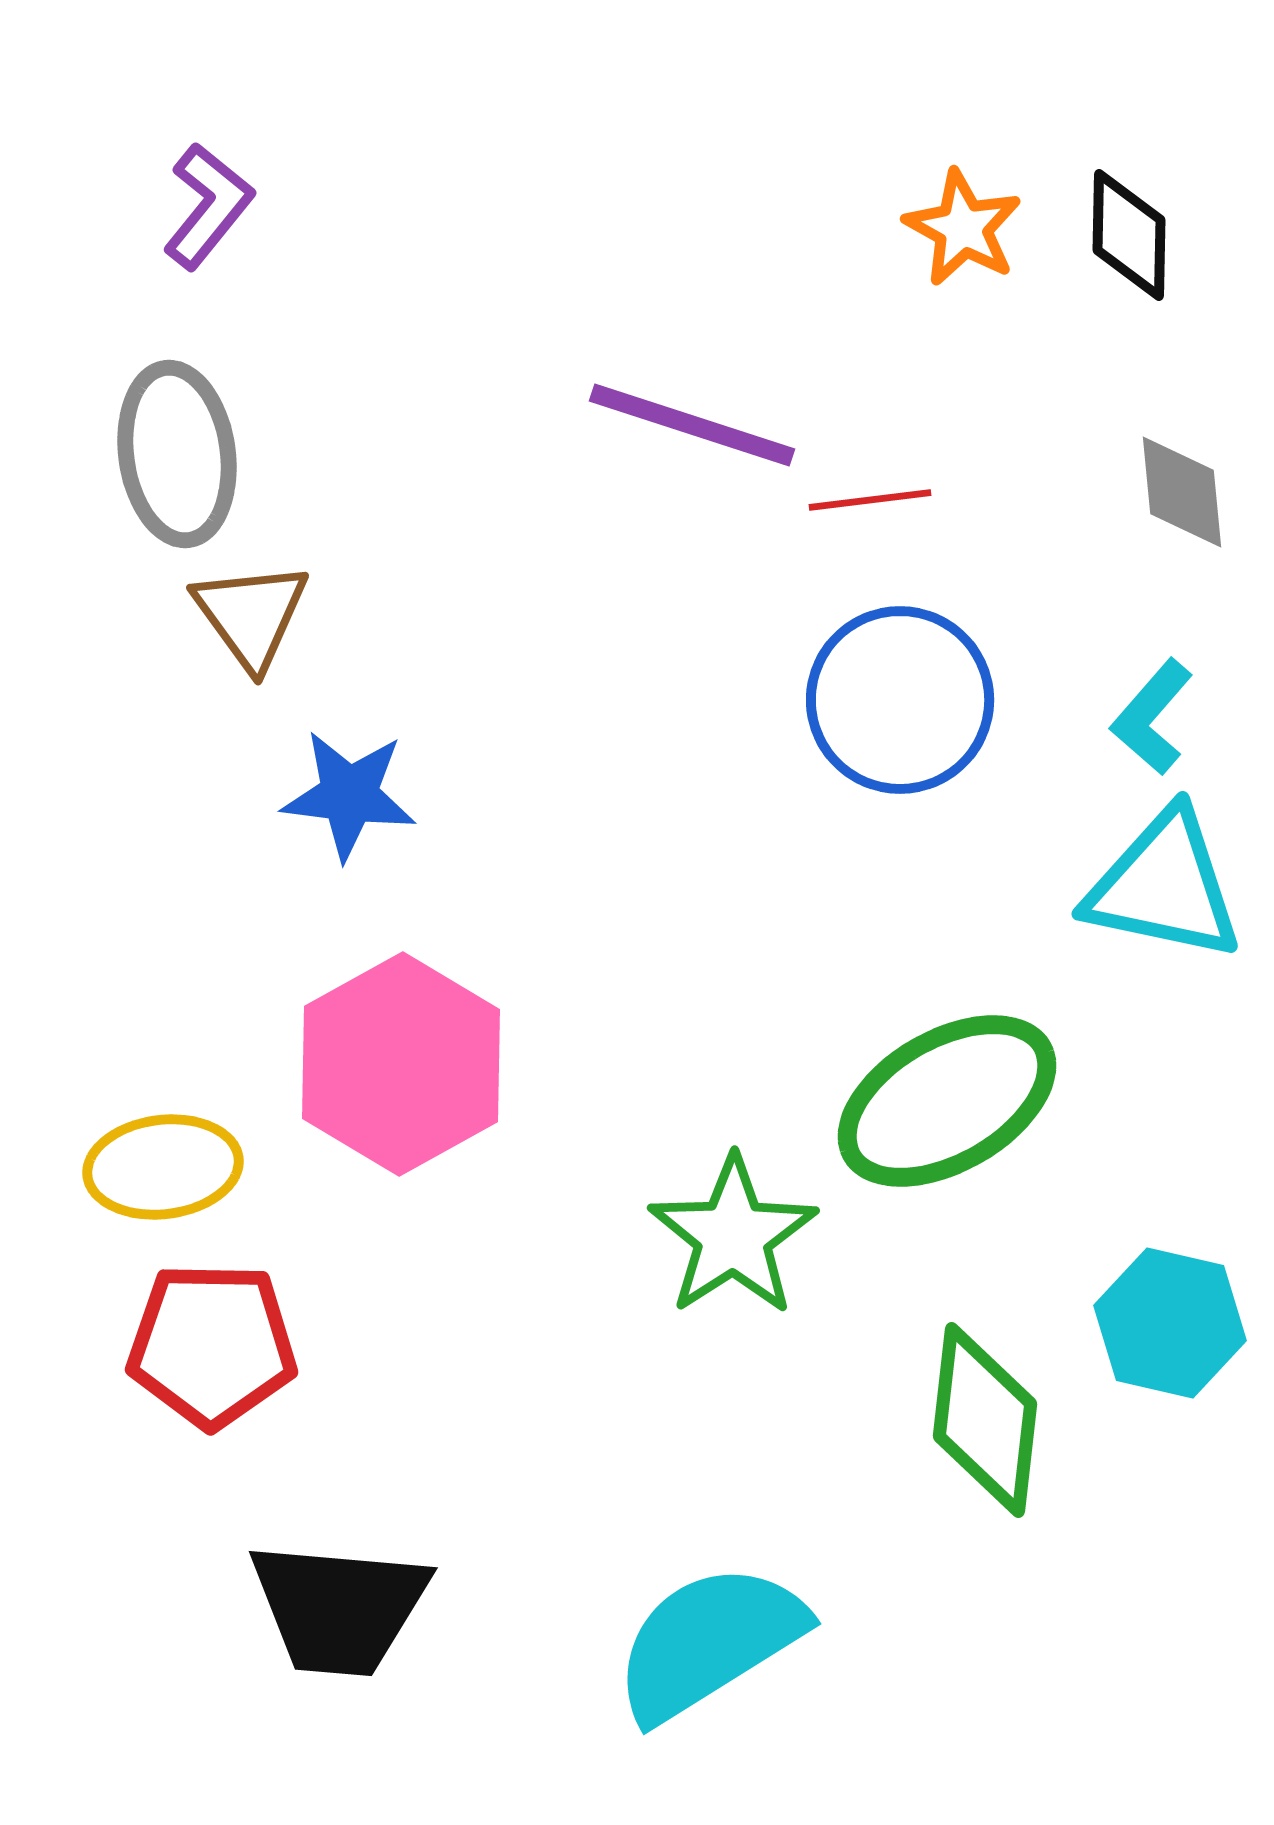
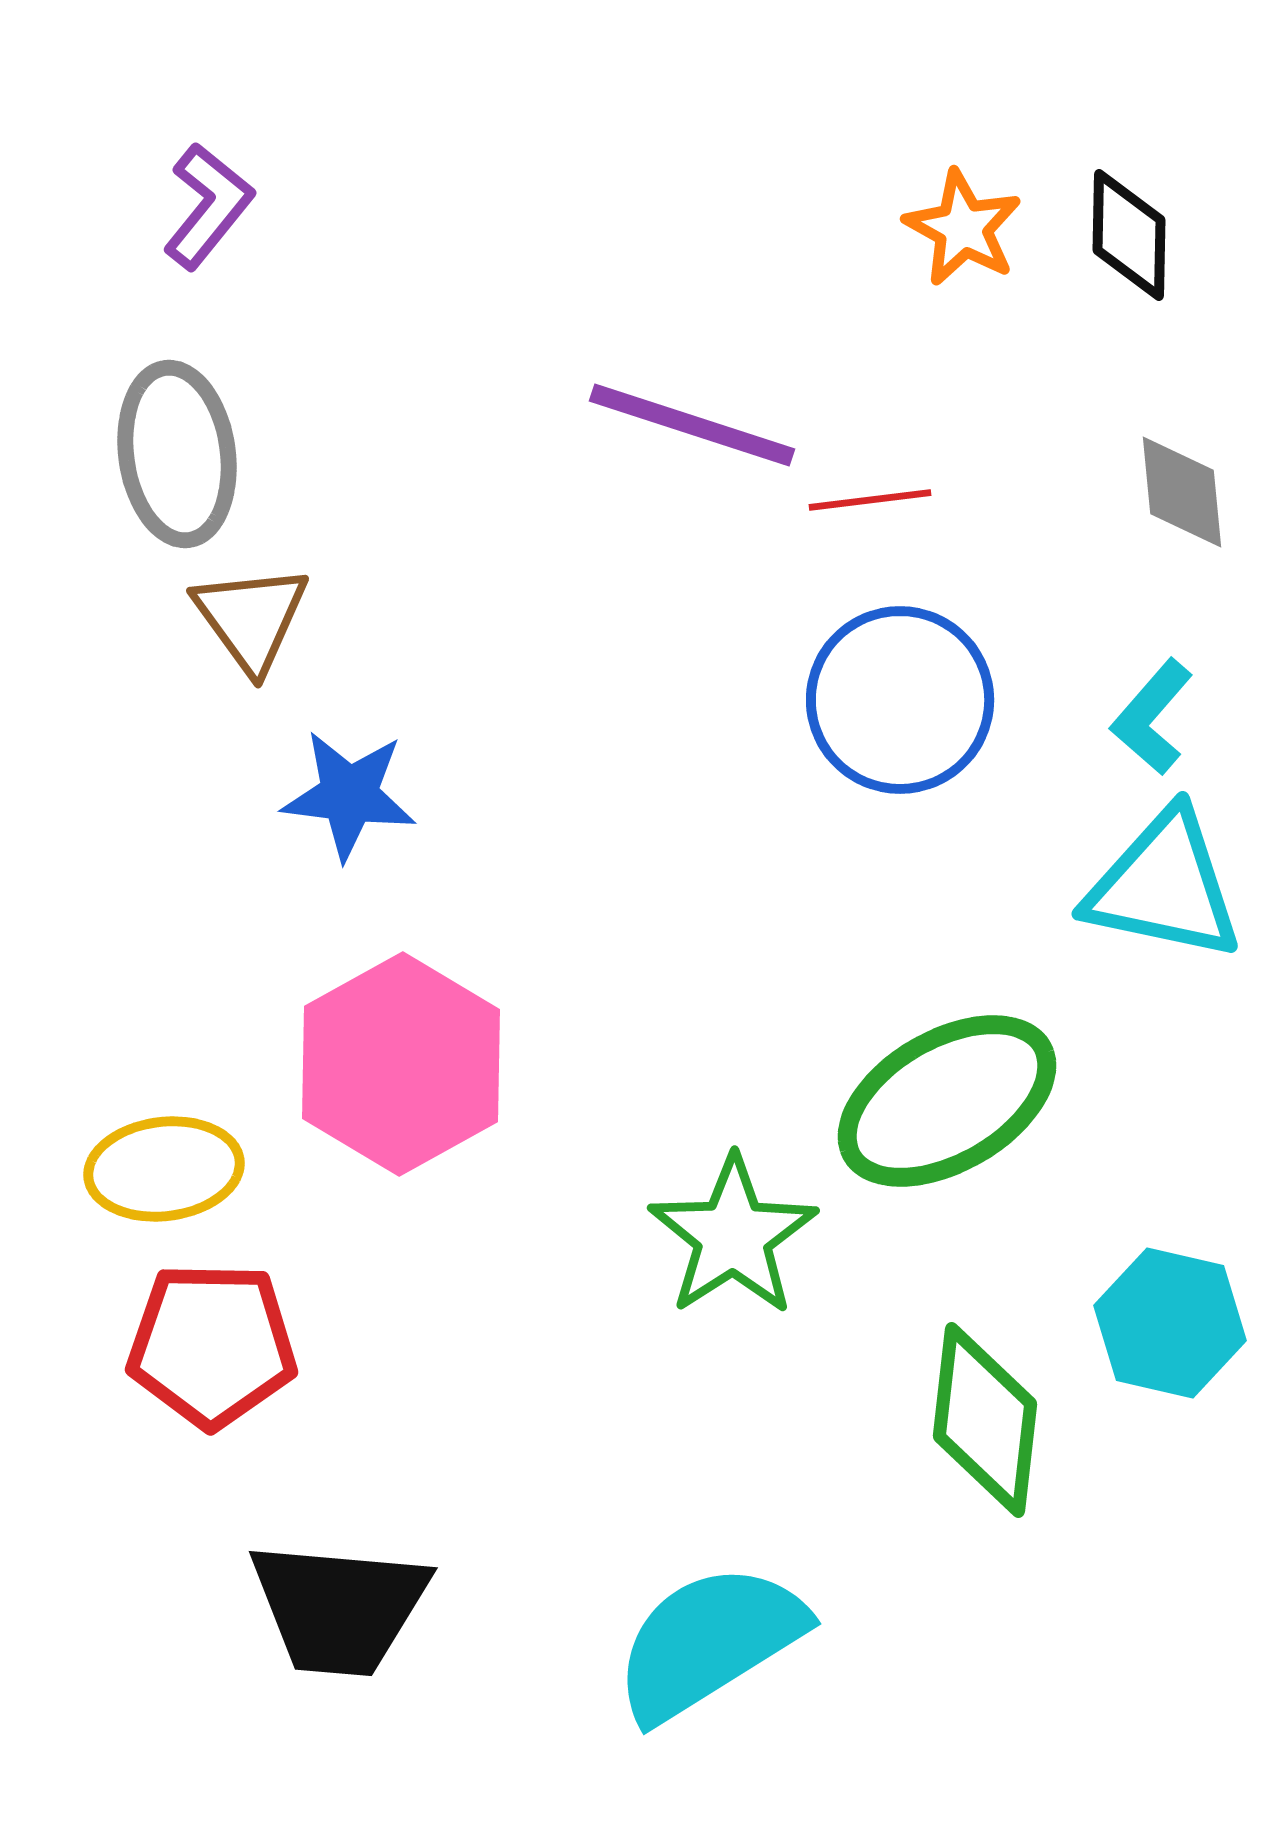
brown triangle: moved 3 px down
yellow ellipse: moved 1 px right, 2 px down
